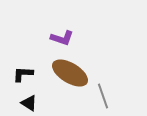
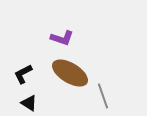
black L-shape: rotated 30 degrees counterclockwise
